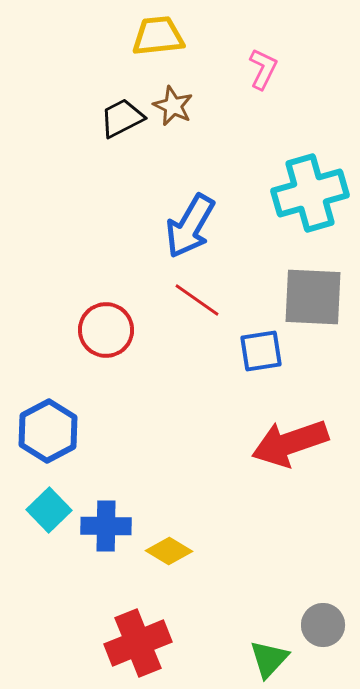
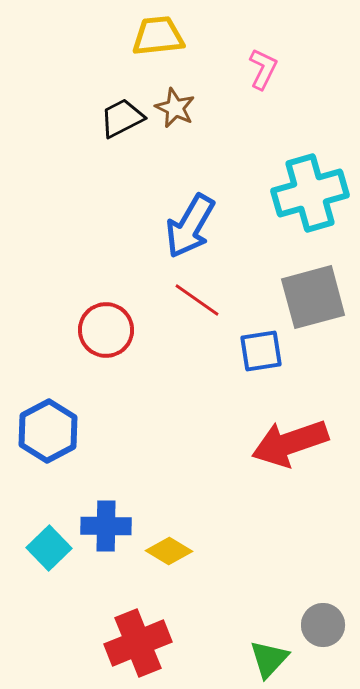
brown star: moved 2 px right, 2 px down
gray square: rotated 18 degrees counterclockwise
cyan square: moved 38 px down
